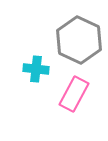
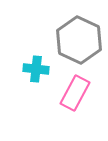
pink rectangle: moved 1 px right, 1 px up
